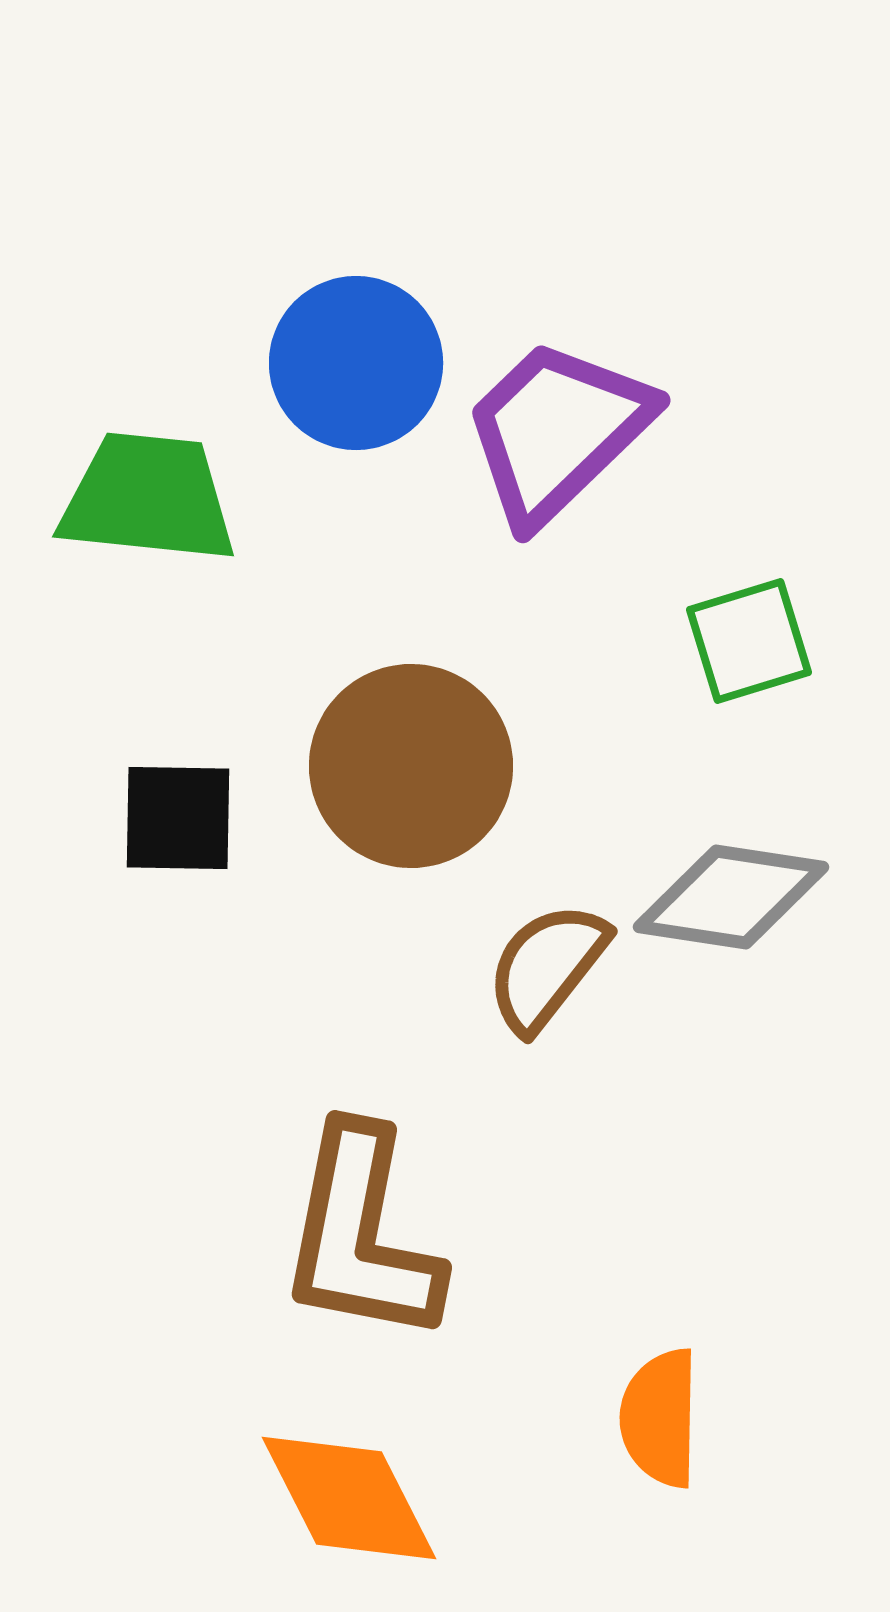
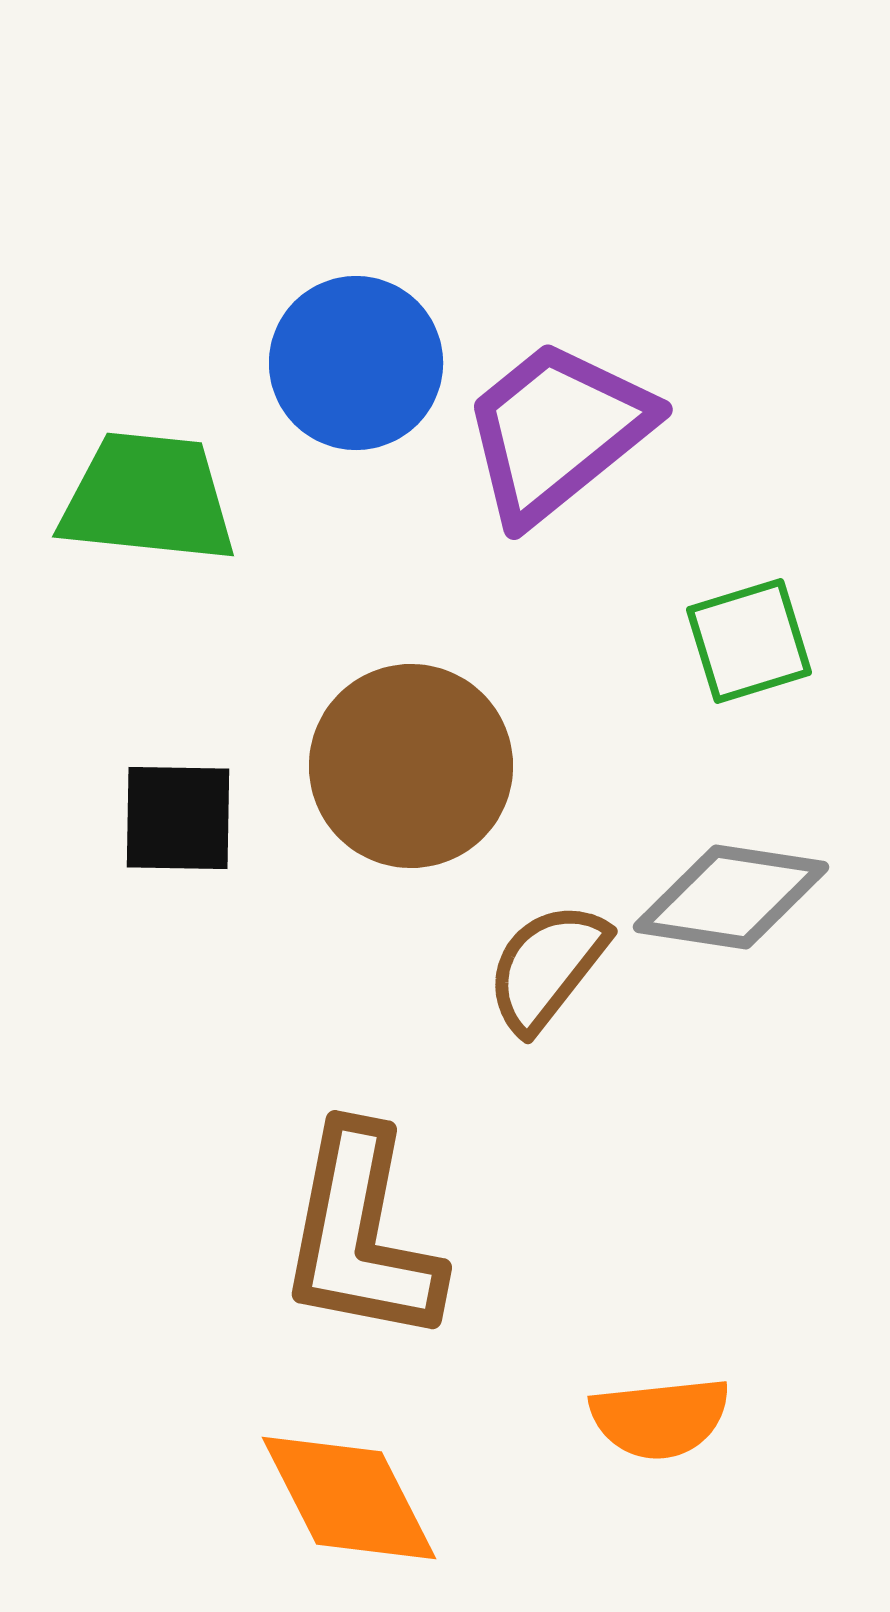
purple trapezoid: rotated 5 degrees clockwise
orange semicircle: rotated 97 degrees counterclockwise
